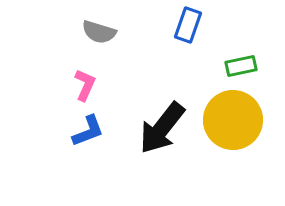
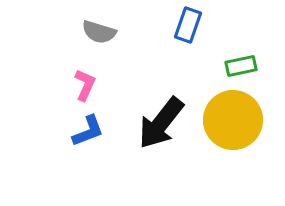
black arrow: moved 1 px left, 5 px up
